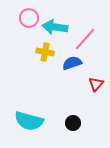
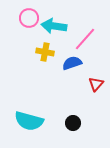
cyan arrow: moved 1 px left, 1 px up
